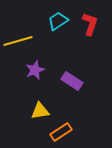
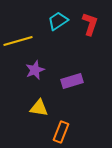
purple rectangle: rotated 50 degrees counterclockwise
yellow triangle: moved 1 px left, 3 px up; rotated 18 degrees clockwise
orange rectangle: rotated 35 degrees counterclockwise
